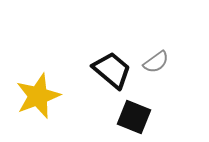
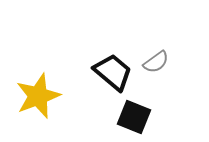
black trapezoid: moved 1 px right, 2 px down
